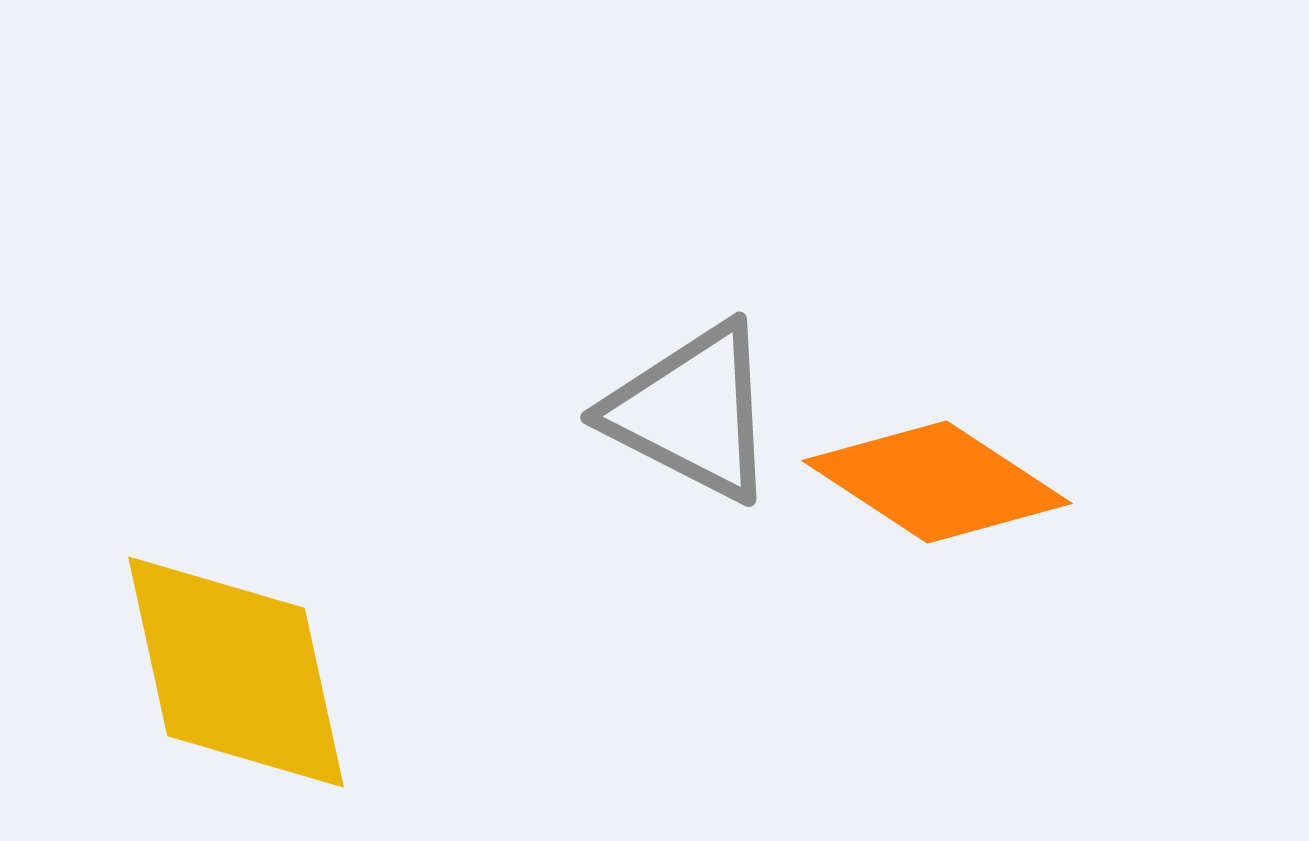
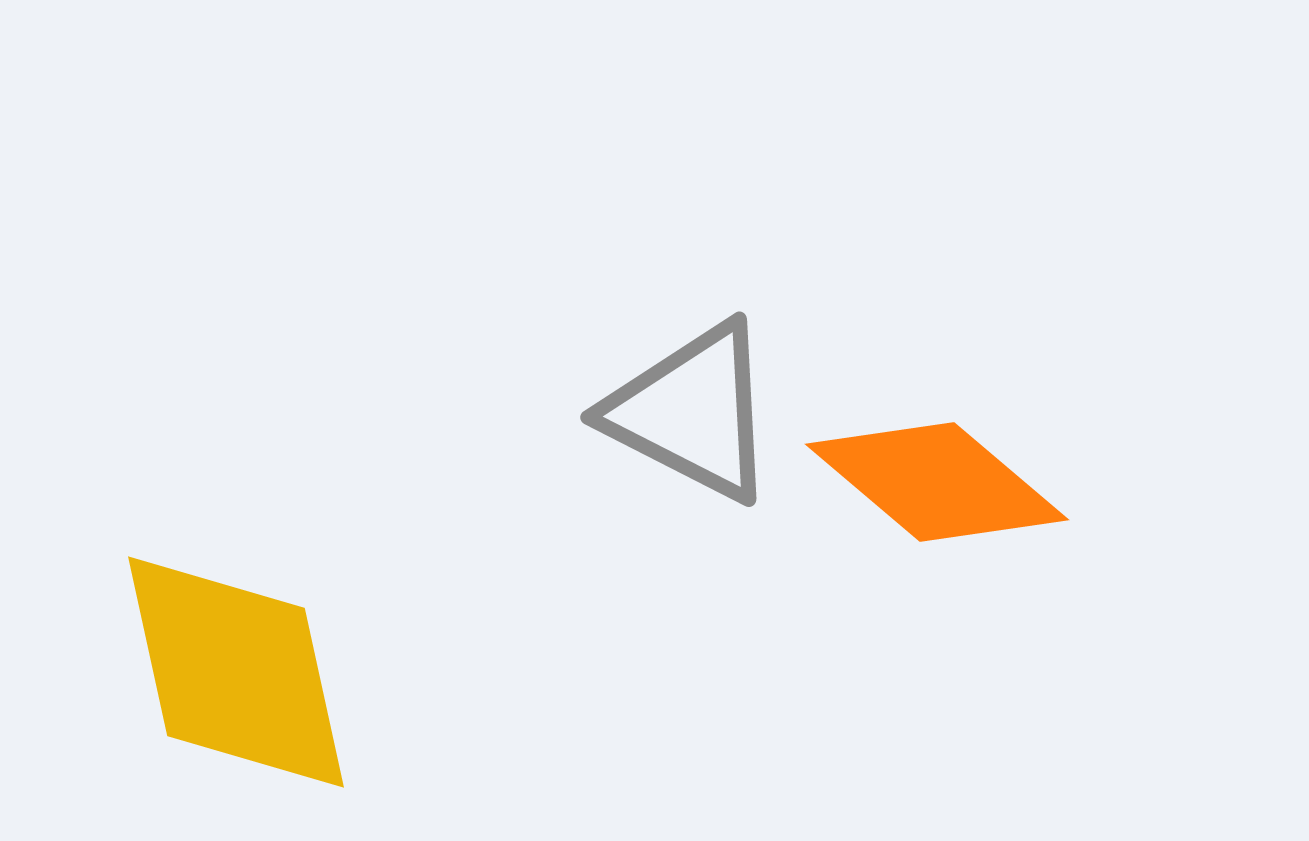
orange diamond: rotated 7 degrees clockwise
